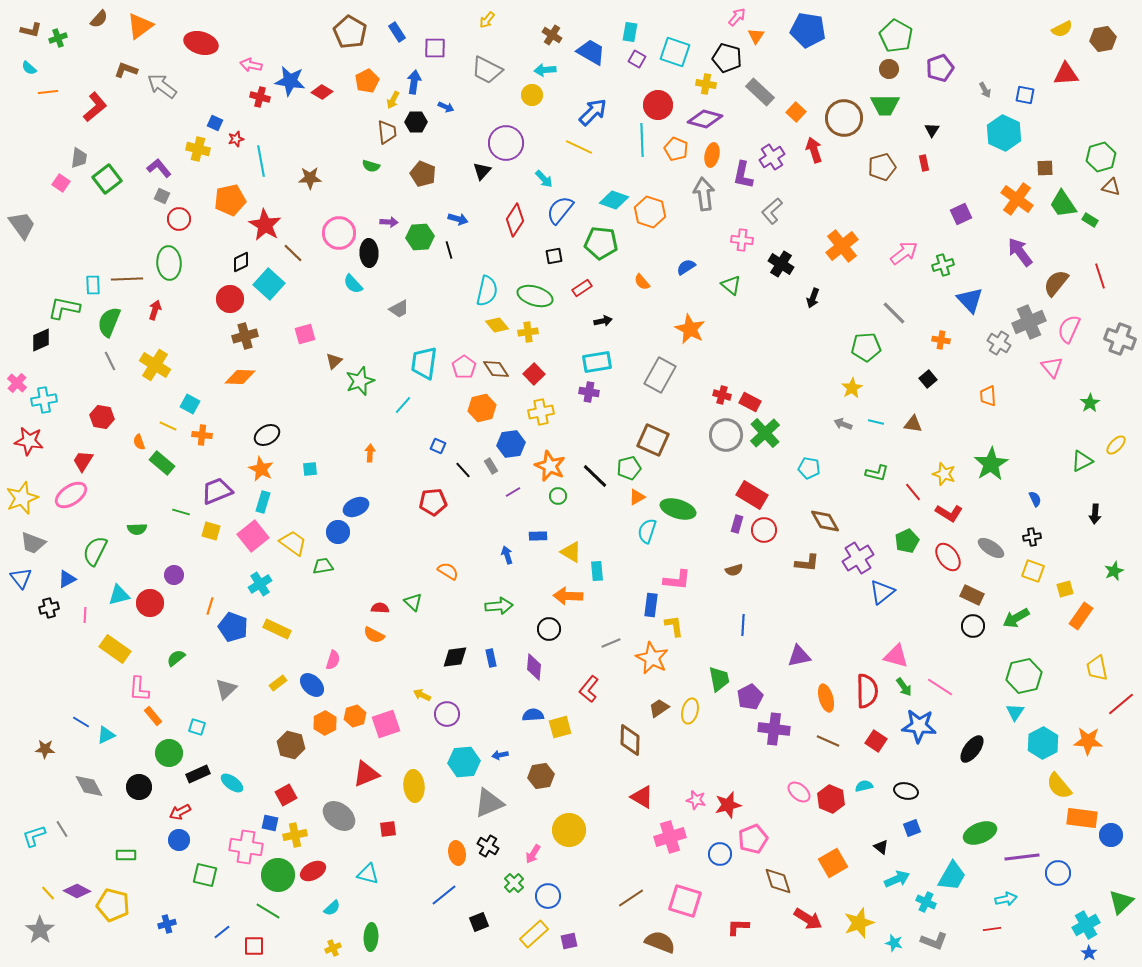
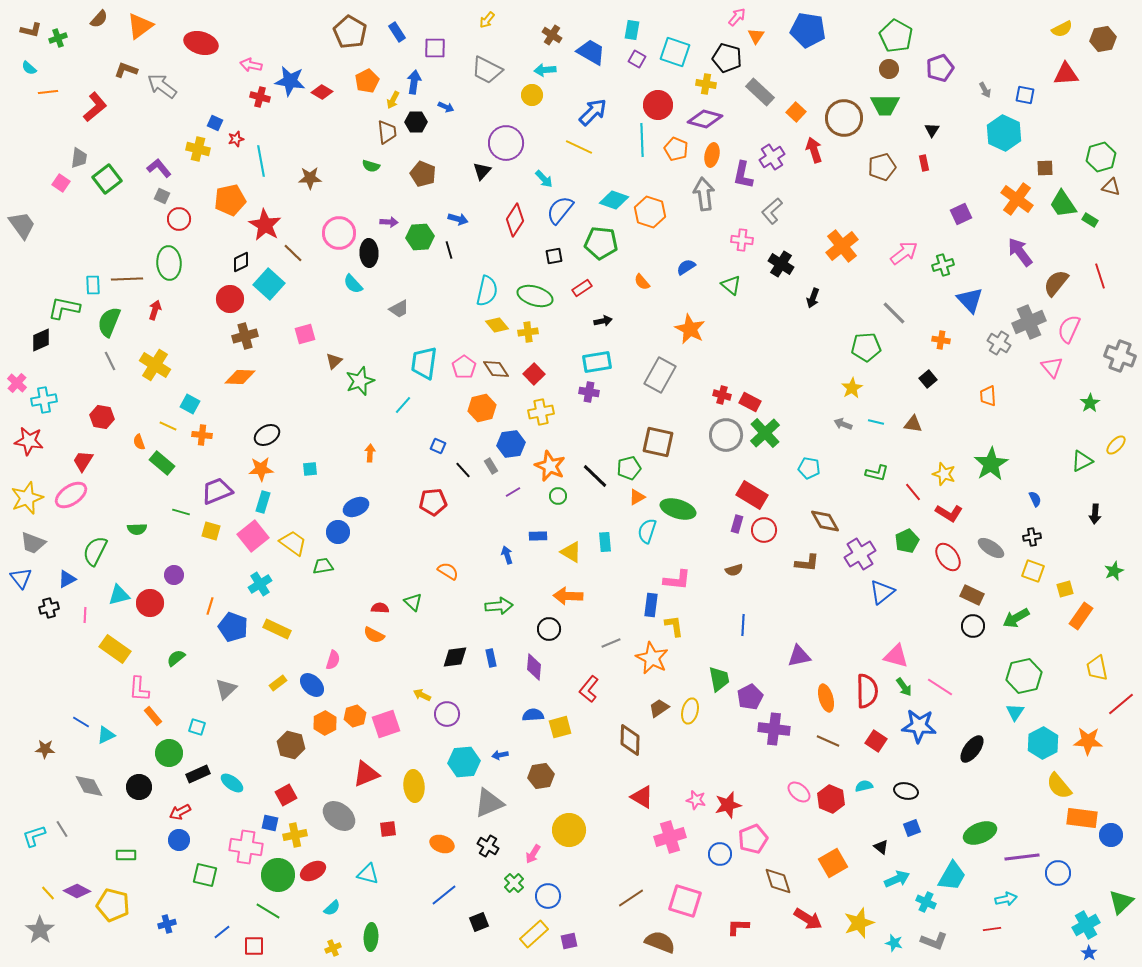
cyan rectangle at (630, 32): moved 2 px right, 2 px up
gray cross at (1120, 339): moved 17 px down
brown square at (653, 440): moved 5 px right, 2 px down; rotated 12 degrees counterclockwise
orange star at (261, 469): rotated 30 degrees counterclockwise
yellow star at (22, 498): moved 5 px right
purple cross at (858, 558): moved 2 px right, 4 px up
cyan rectangle at (597, 571): moved 8 px right, 29 px up
orange ellipse at (457, 853): moved 15 px left, 9 px up; rotated 60 degrees counterclockwise
